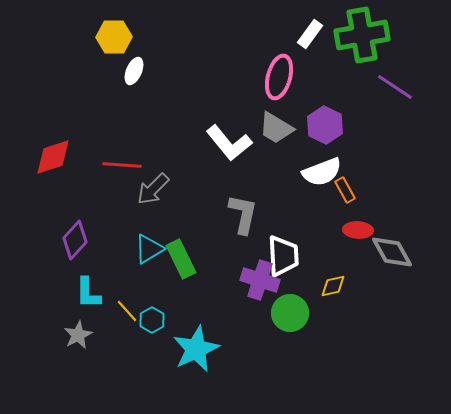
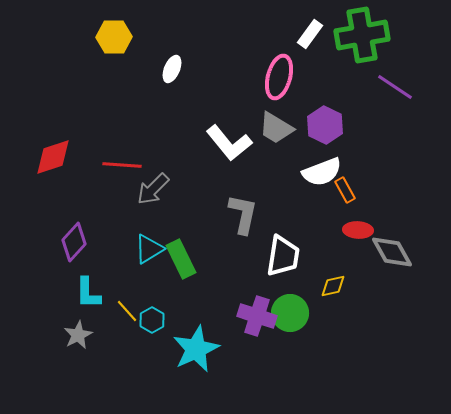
white ellipse: moved 38 px right, 2 px up
purple diamond: moved 1 px left, 2 px down
white trapezoid: rotated 12 degrees clockwise
purple cross: moved 3 px left, 36 px down
